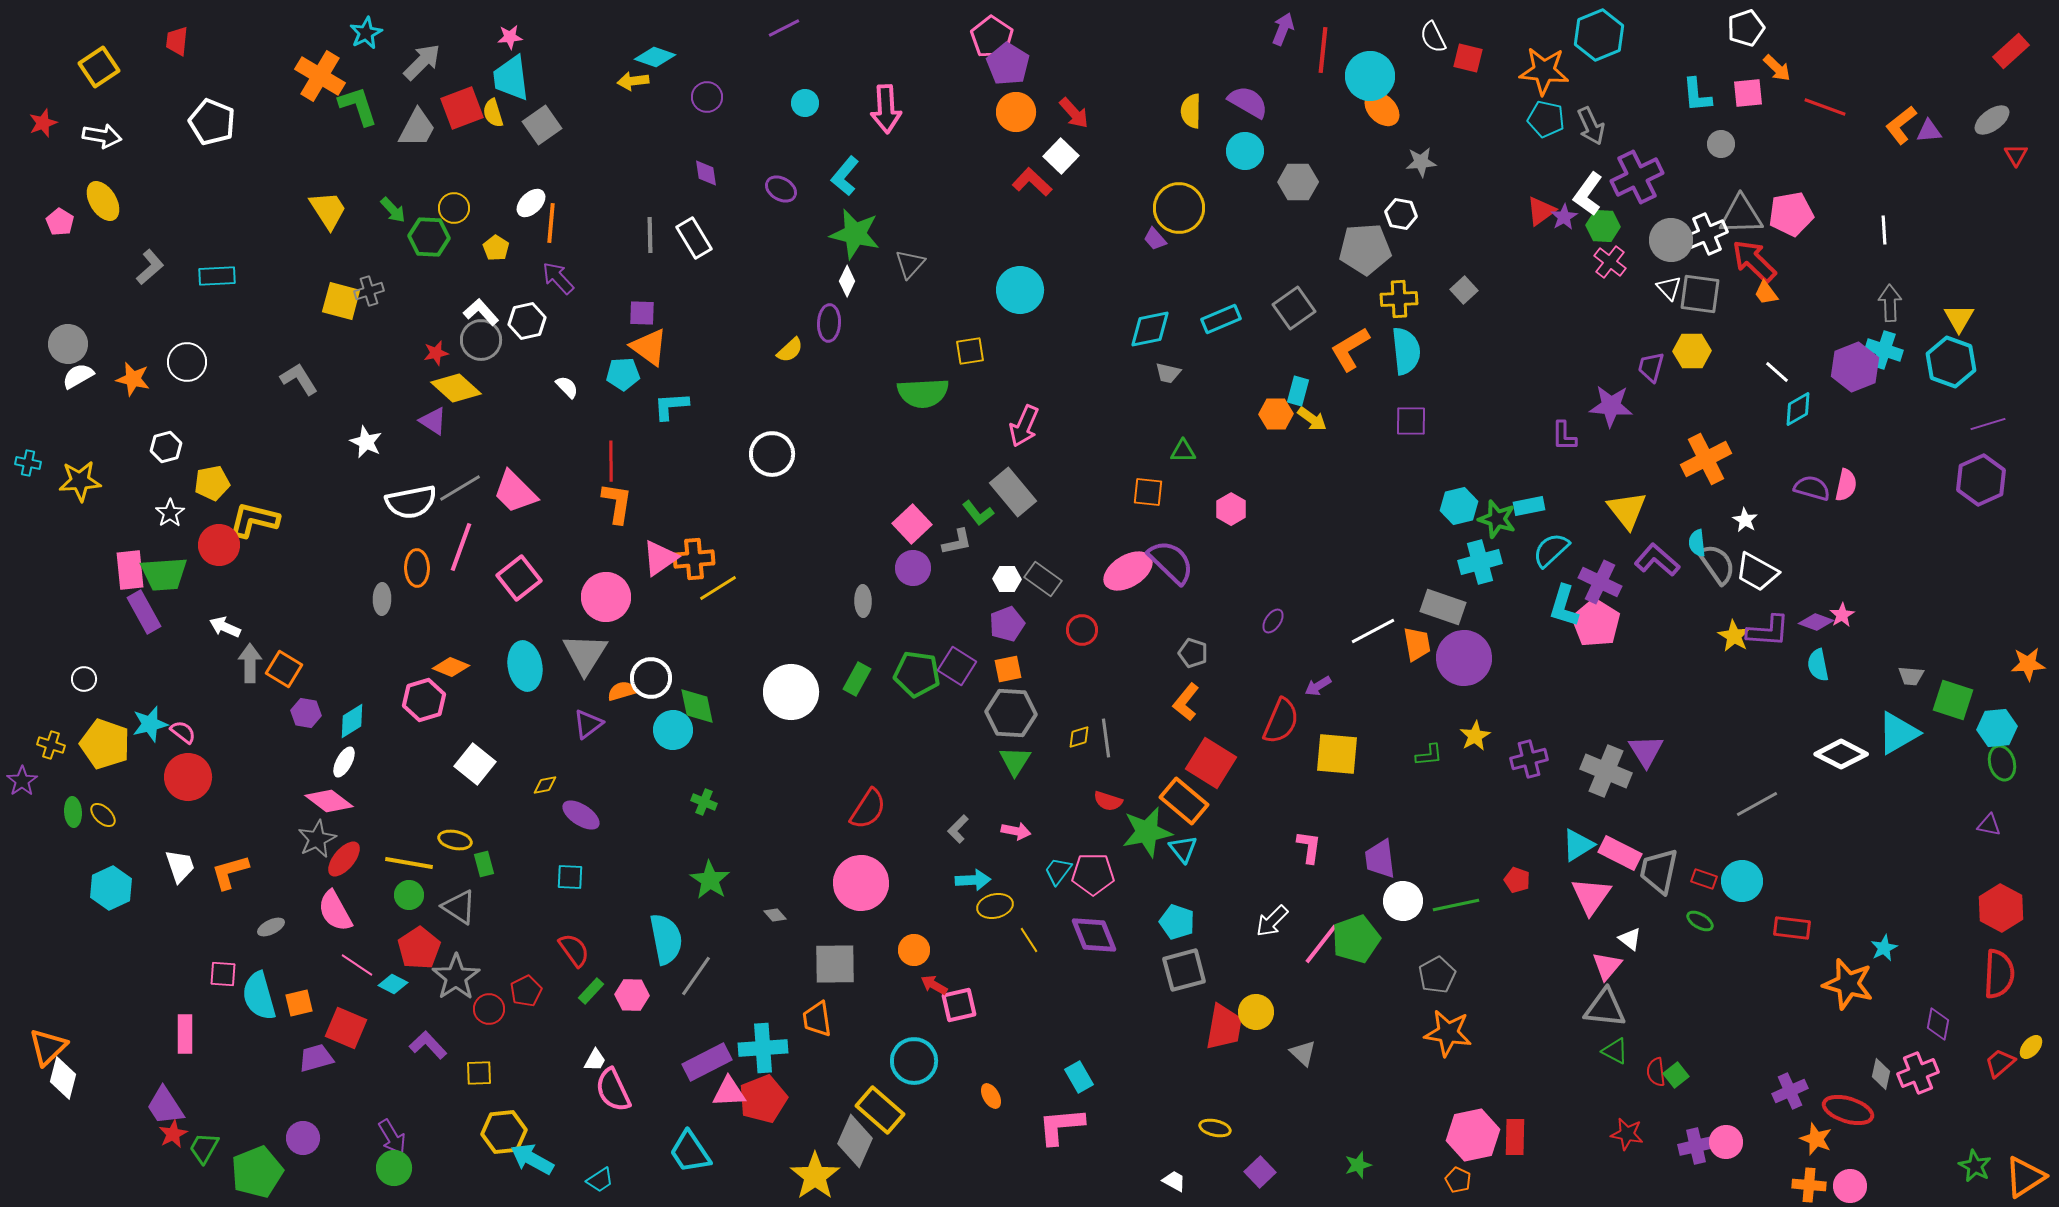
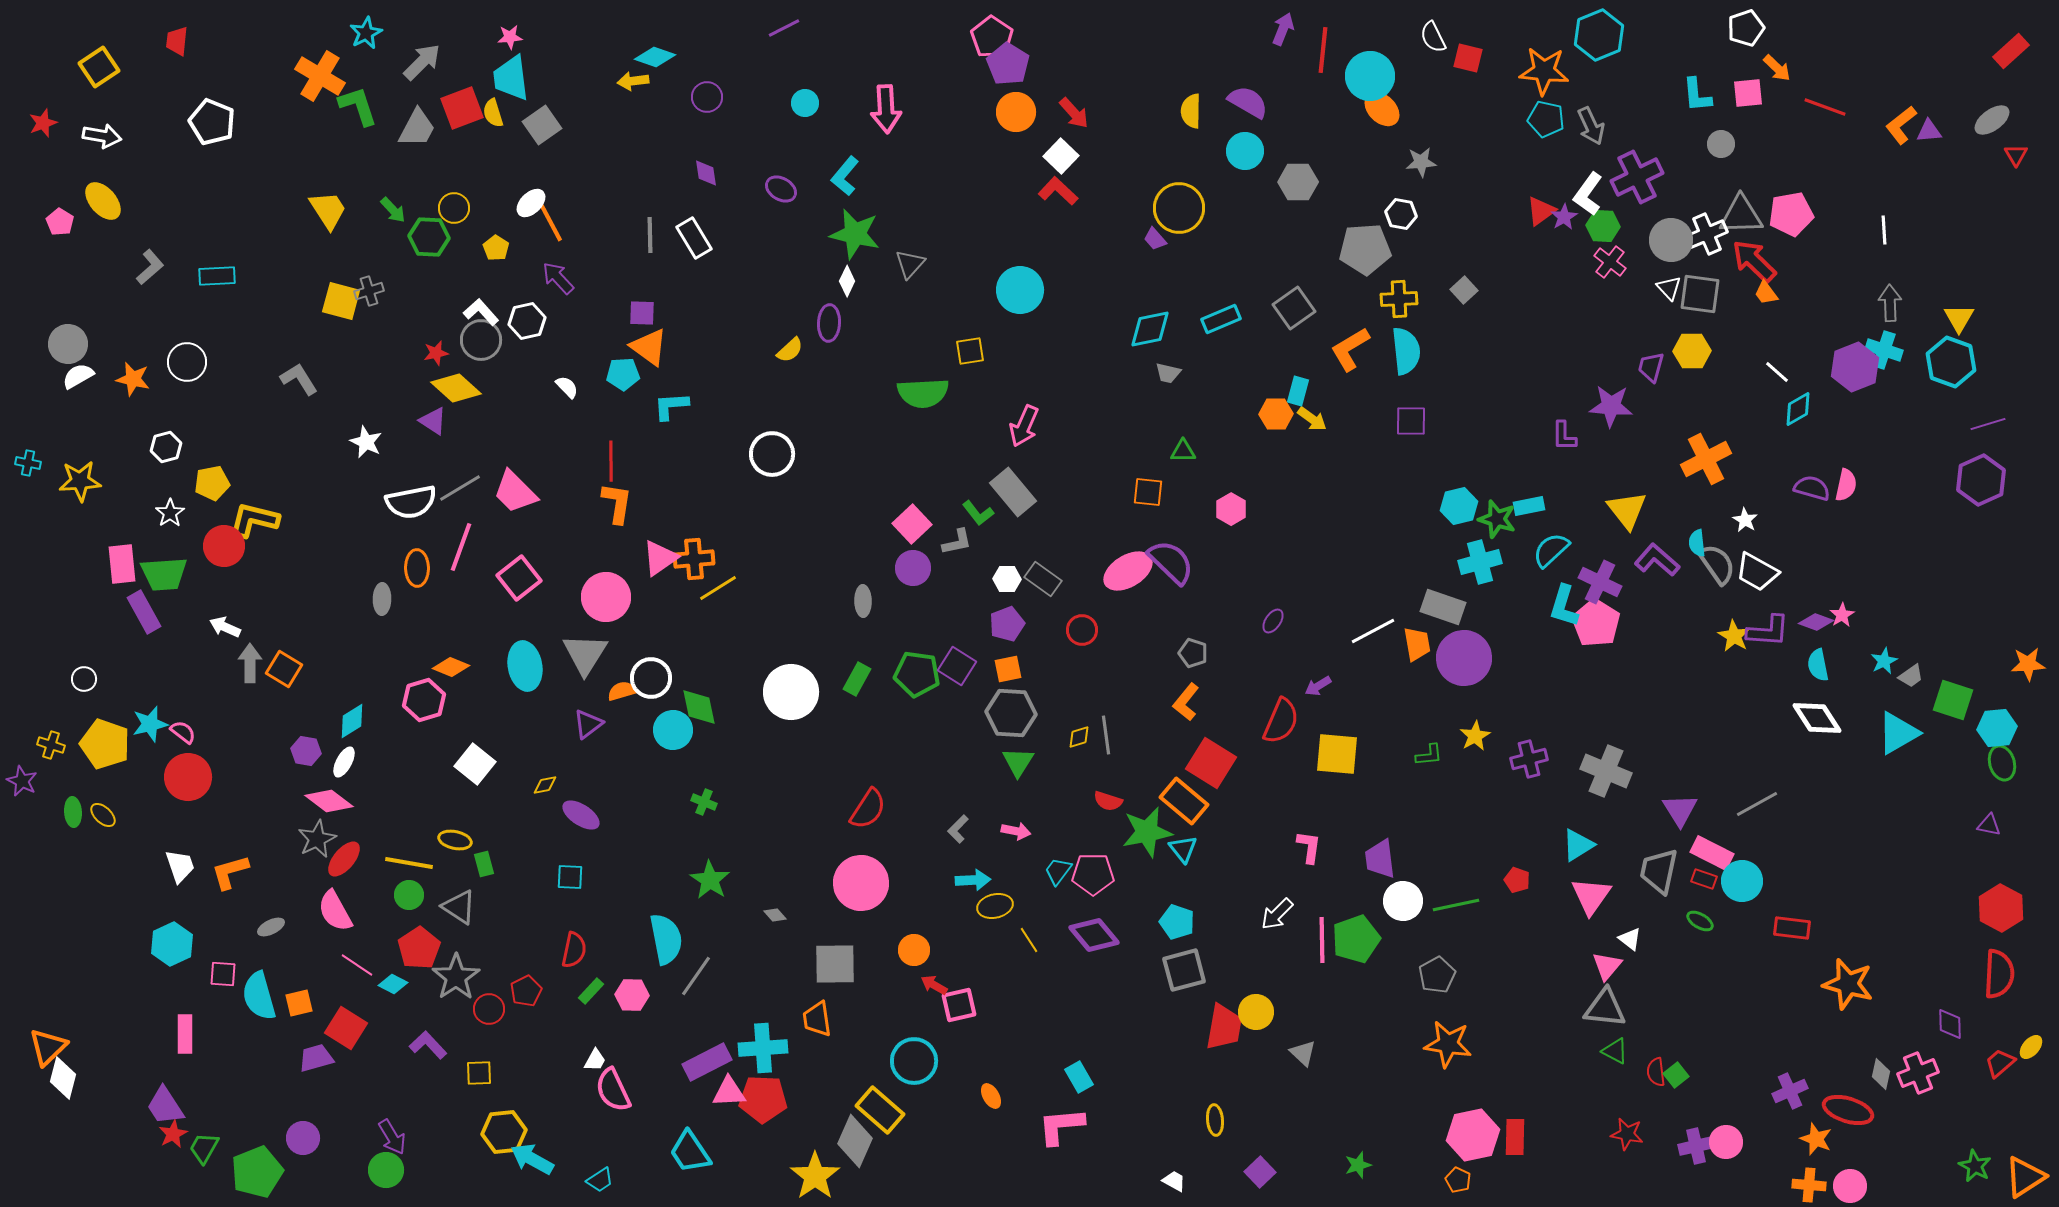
red L-shape at (1032, 182): moved 26 px right, 9 px down
yellow ellipse at (103, 201): rotated 9 degrees counterclockwise
orange line at (551, 223): rotated 33 degrees counterclockwise
red circle at (219, 545): moved 5 px right, 1 px down
pink rectangle at (130, 570): moved 8 px left, 6 px up
gray trapezoid at (1911, 676): rotated 40 degrees counterclockwise
green diamond at (697, 706): moved 2 px right, 1 px down
purple hexagon at (306, 713): moved 38 px down
gray line at (1106, 738): moved 3 px up
purple triangle at (1646, 751): moved 34 px right, 59 px down
white diamond at (1841, 754): moved 24 px left, 36 px up; rotated 30 degrees clockwise
green triangle at (1015, 761): moved 3 px right, 1 px down
purple star at (22, 781): rotated 12 degrees counterclockwise
pink rectangle at (1620, 853): moved 92 px right
cyan hexagon at (111, 888): moved 61 px right, 56 px down
white arrow at (1272, 921): moved 5 px right, 7 px up
purple diamond at (1094, 935): rotated 18 degrees counterclockwise
pink line at (1321, 944): moved 1 px right, 4 px up; rotated 39 degrees counterclockwise
cyan star at (1884, 948): moved 287 px up
red semicircle at (574, 950): rotated 48 degrees clockwise
purple diamond at (1938, 1024): moved 12 px right; rotated 12 degrees counterclockwise
red square at (346, 1028): rotated 9 degrees clockwise
orange star at (1448, 1033): moved 11 px down
red pentagon at (763, 1099): rotated 24 degrees clockwise
yellow ellipse at (1215, 1128): moved 8 px up; rotated 72 degrees clockwise
green circle at (394, 1168): moved 8 px left, 2 px down
